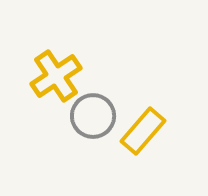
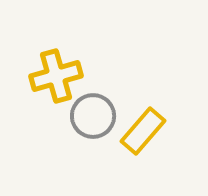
yellow cross: rotated 18 degrees clockwise
